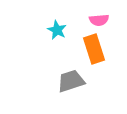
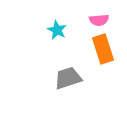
orange rectangle: moved 9 px right
gray trapezoid: moved 3 px left, 3 px up
